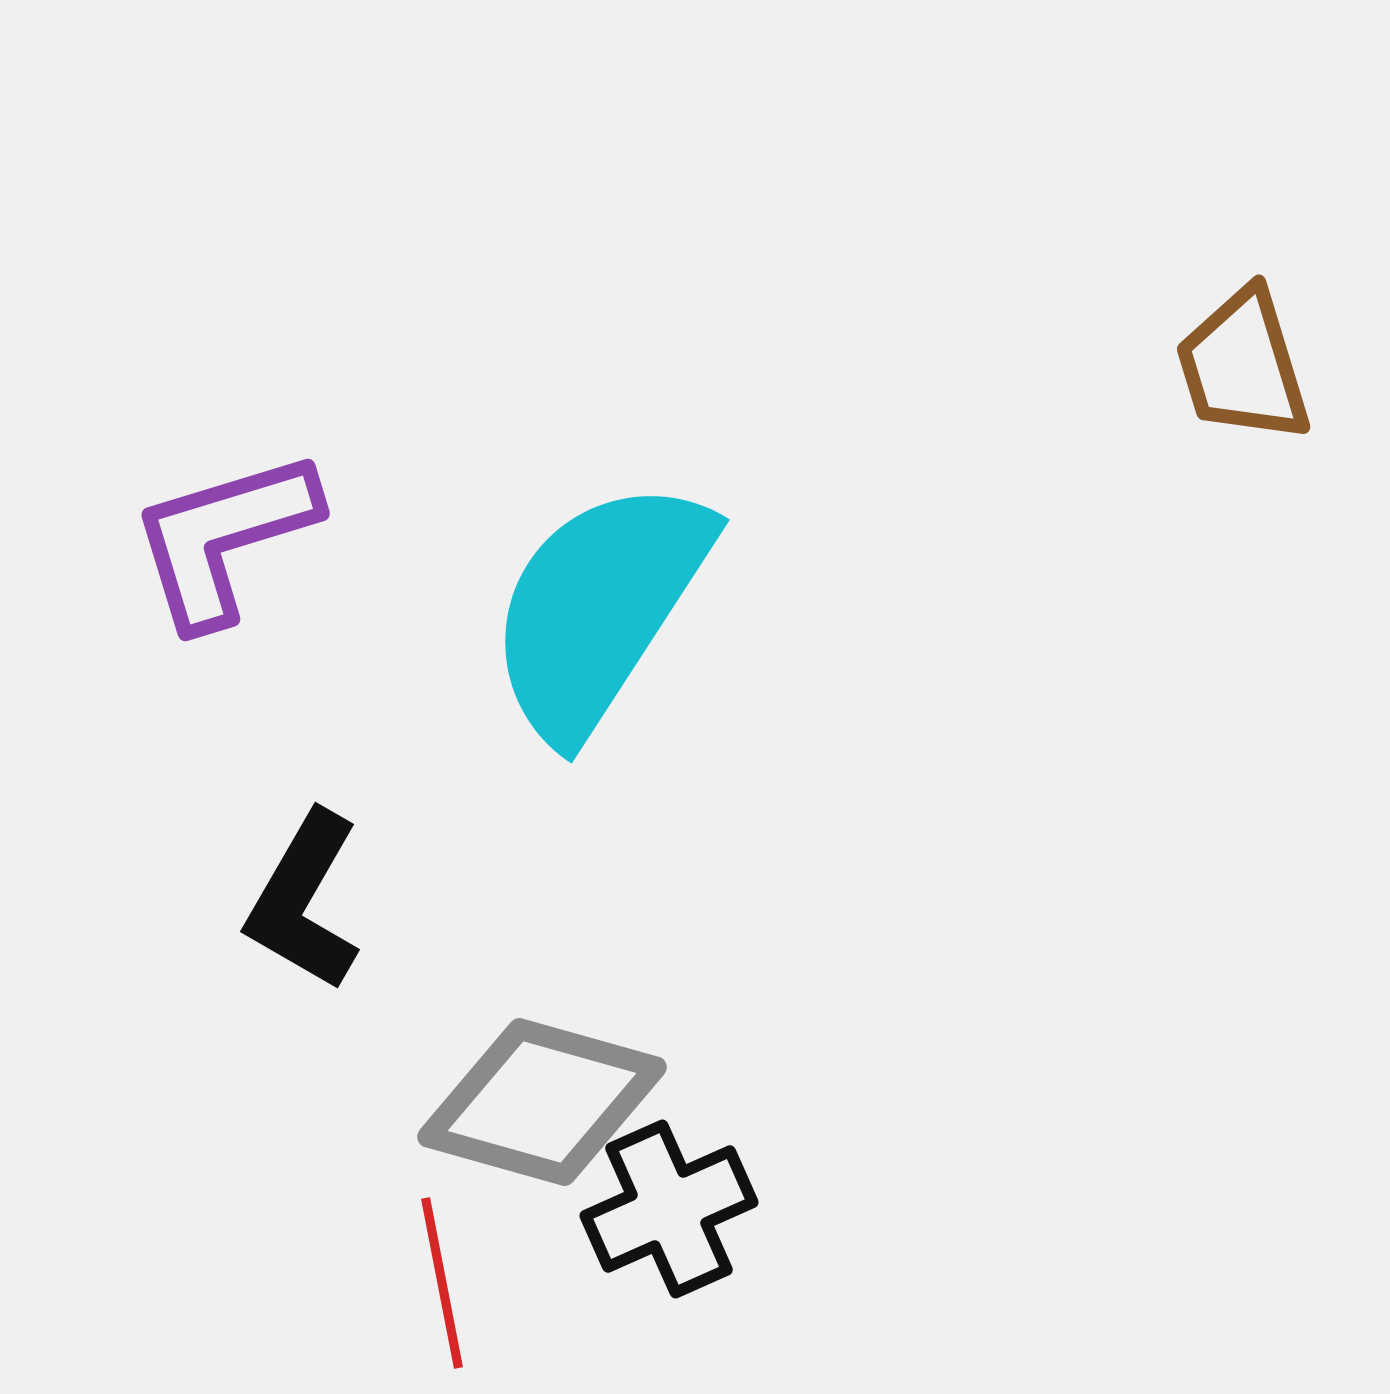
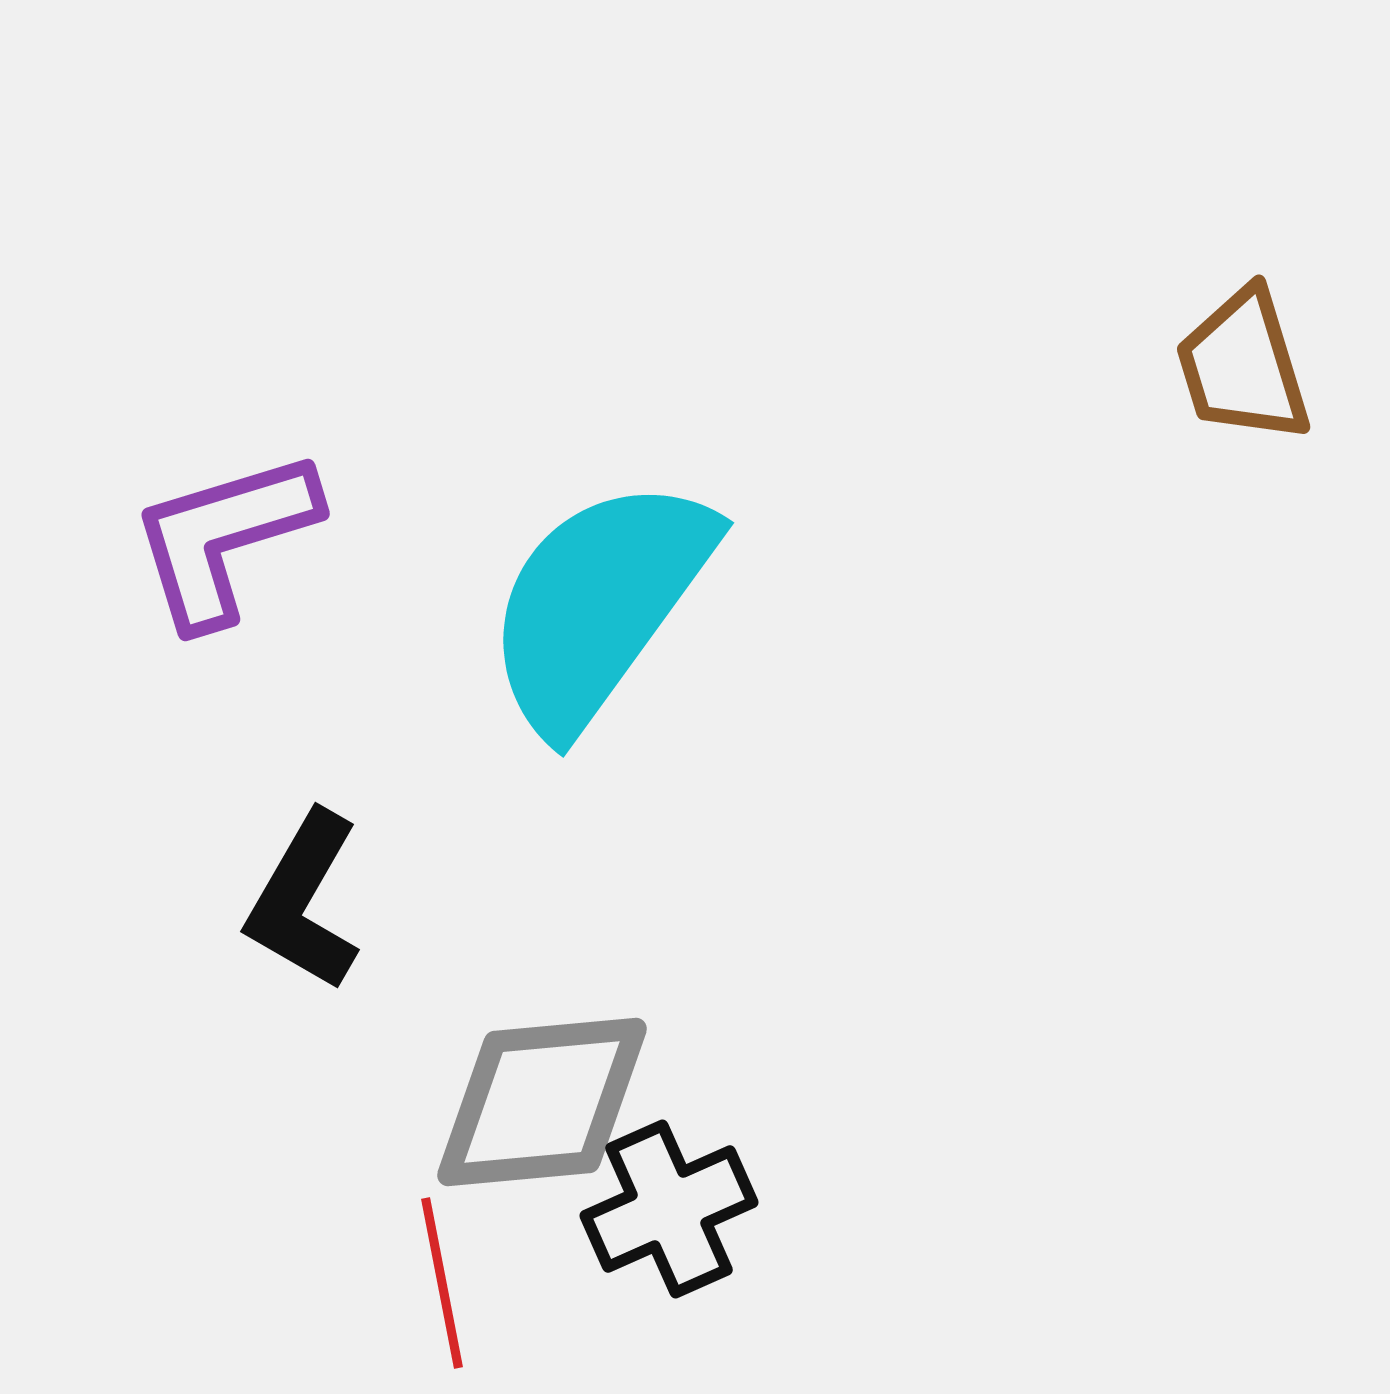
cyan semicircle: moved 4 px up; rotated 3 degrees clockwise
gray diamond: rotated 21 degrees counterclockwise
